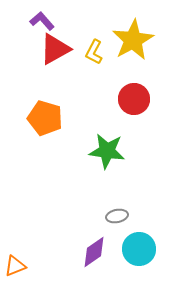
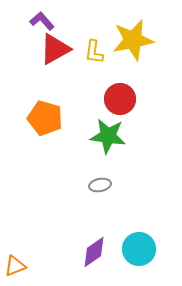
yellow star: rotated 18 degrees clockwise
yellow L-shape: rotated 20 degrees counterclockwise
red circle: moved 14 px left
green star: moved 1 px right, 15 px up
gray ellipse: moved 17 px left, 31 px up
